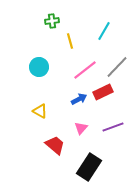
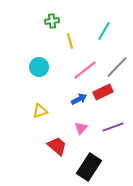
yellow triangle: rotated 49 degrees counterclockwise
red trapezoid: moved 2 px right, 1 px down
